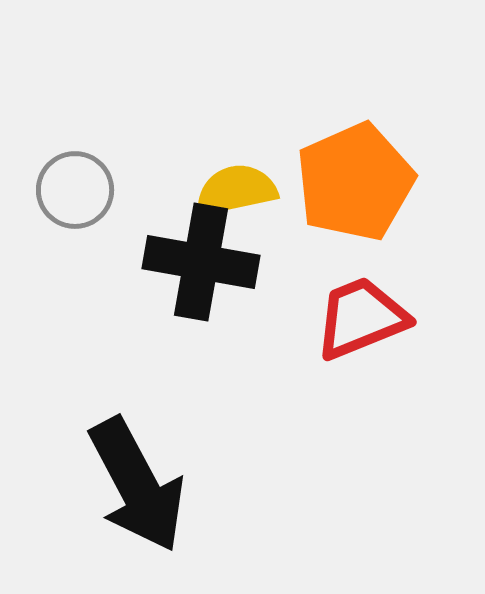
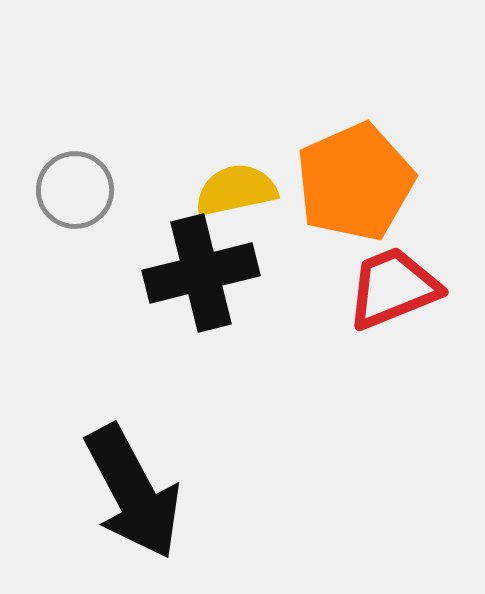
black cross: moved 11 px down; rotated 24 degrees counterclockwise
red trapezoid: moved 32 px right, 30 px up
black arrow: moved 4 px left, 7 px down
